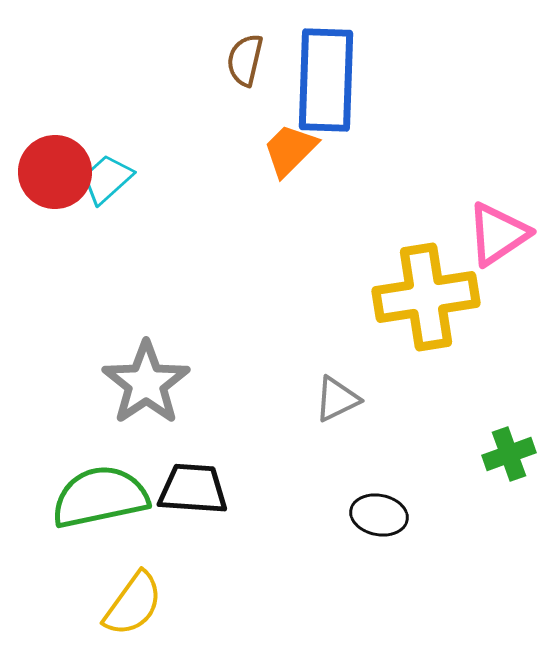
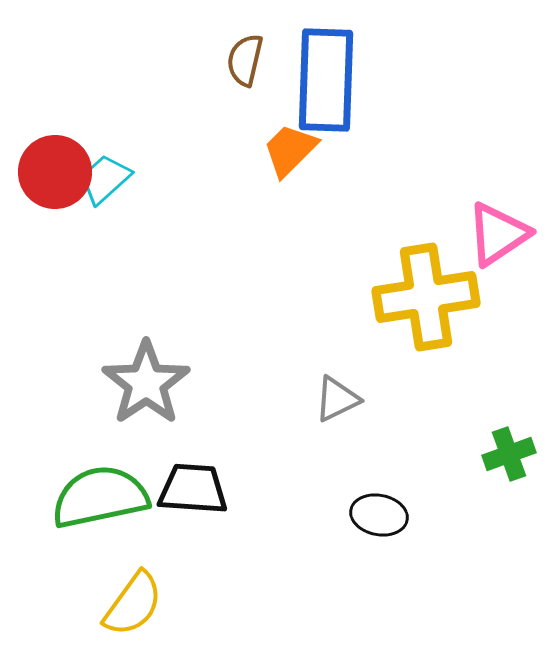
cyan trapezoid: moved 2 px left
